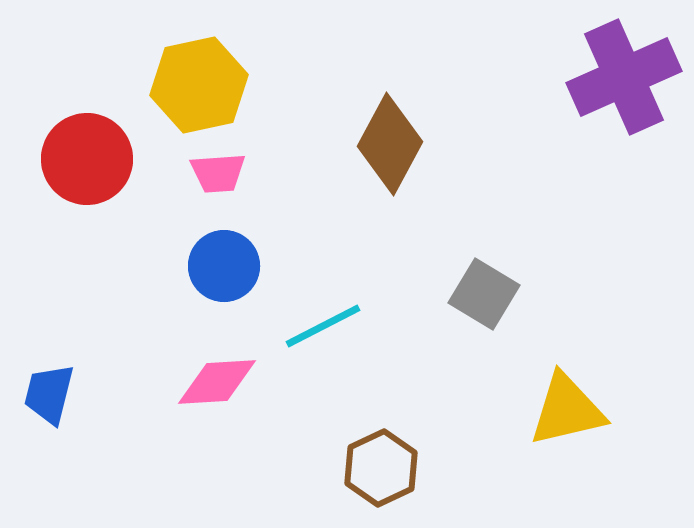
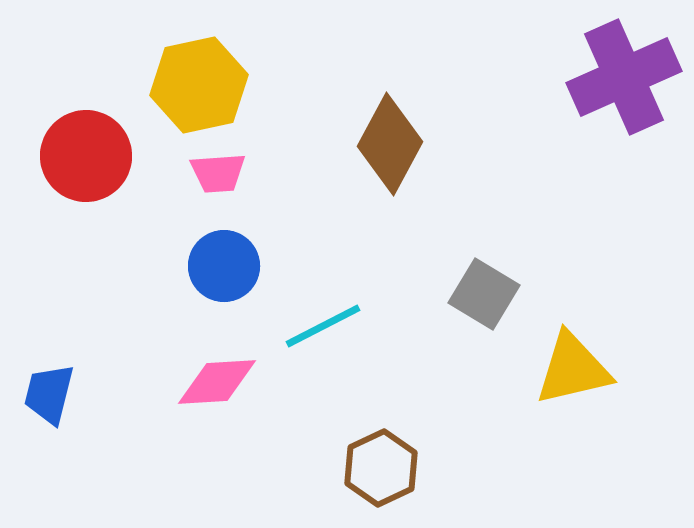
red circle: moved 1 px left, 3 px up
yellow triangle: moved 6 px right, 41 px up
